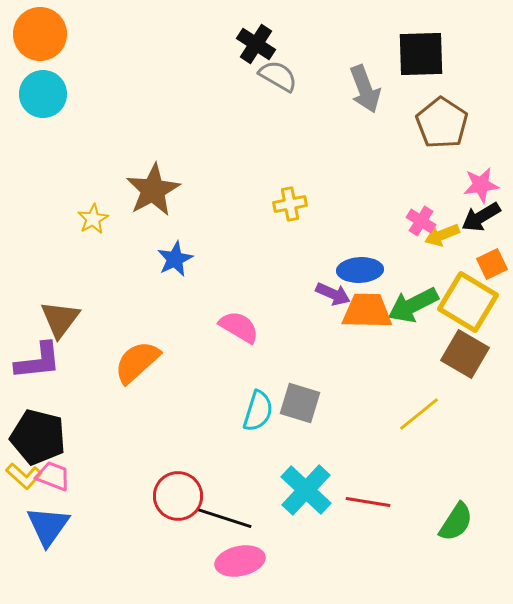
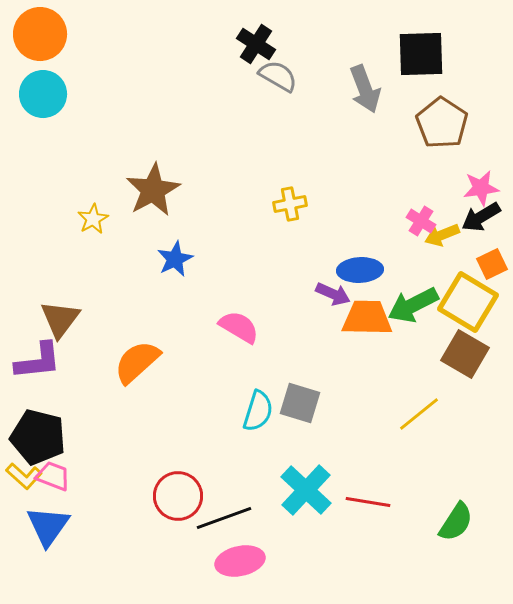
pink star: moved 3 px down
orange trapezoid: moved 7 px down
black line: rotated 38 degrees counterclockwise
